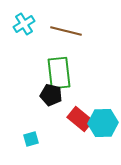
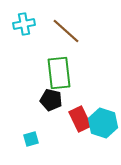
cyan cross: rotated 20 degrees clockwise
brown line: rotated 28 degrees clockwise
black pentagon: moved 5 px down
red rectangle: rotated 25 degrees clockwise
cyan hexagon: rotated 20 degrees clockwise
